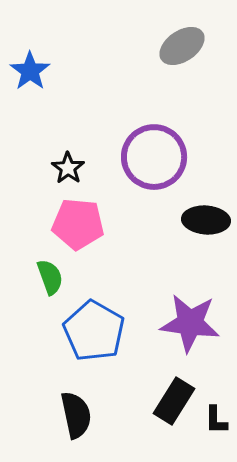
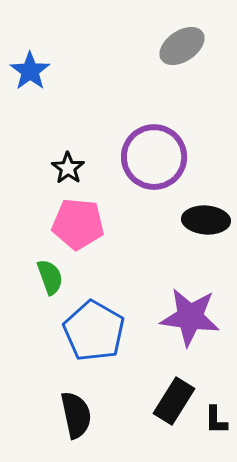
purple star: moved 6 px up
